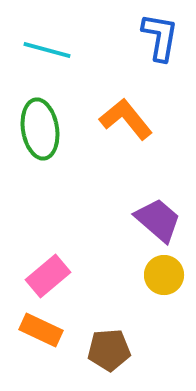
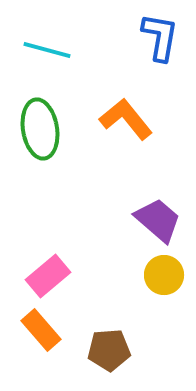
orange rectangle: rotated 24 degrees clockwise
